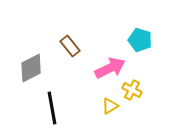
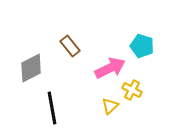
cyan pentagon: moved 2 px right, 6 px down
yellow triangle: rotated 12 degrees counterclockwise
